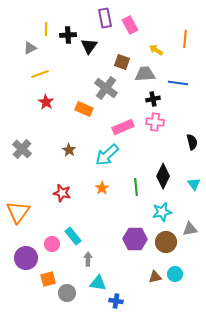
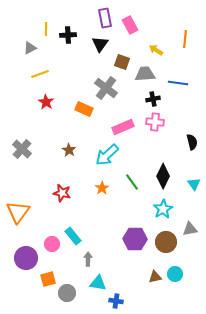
black triangle at (89, 46): moved 11 px right, 2 px up
green line at (136, 187): moved 4 px left, 5 px up; rotated 30 degrees counterclockwise
cyan star at (162, 212): moved 1 px right, 3 px up; rotated 18 degrees counterclockwise
